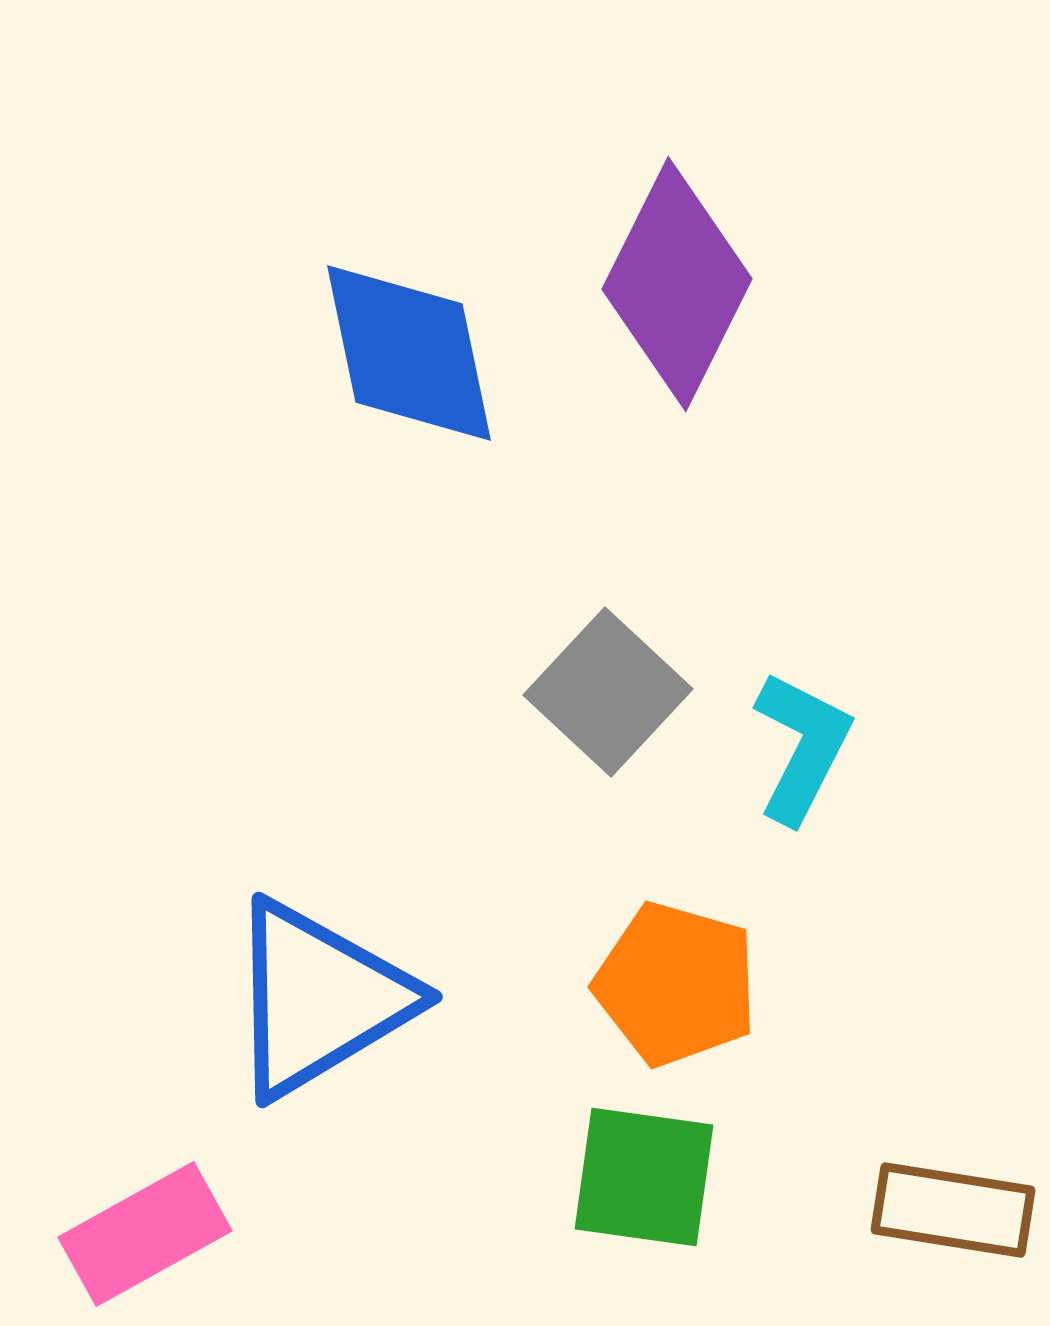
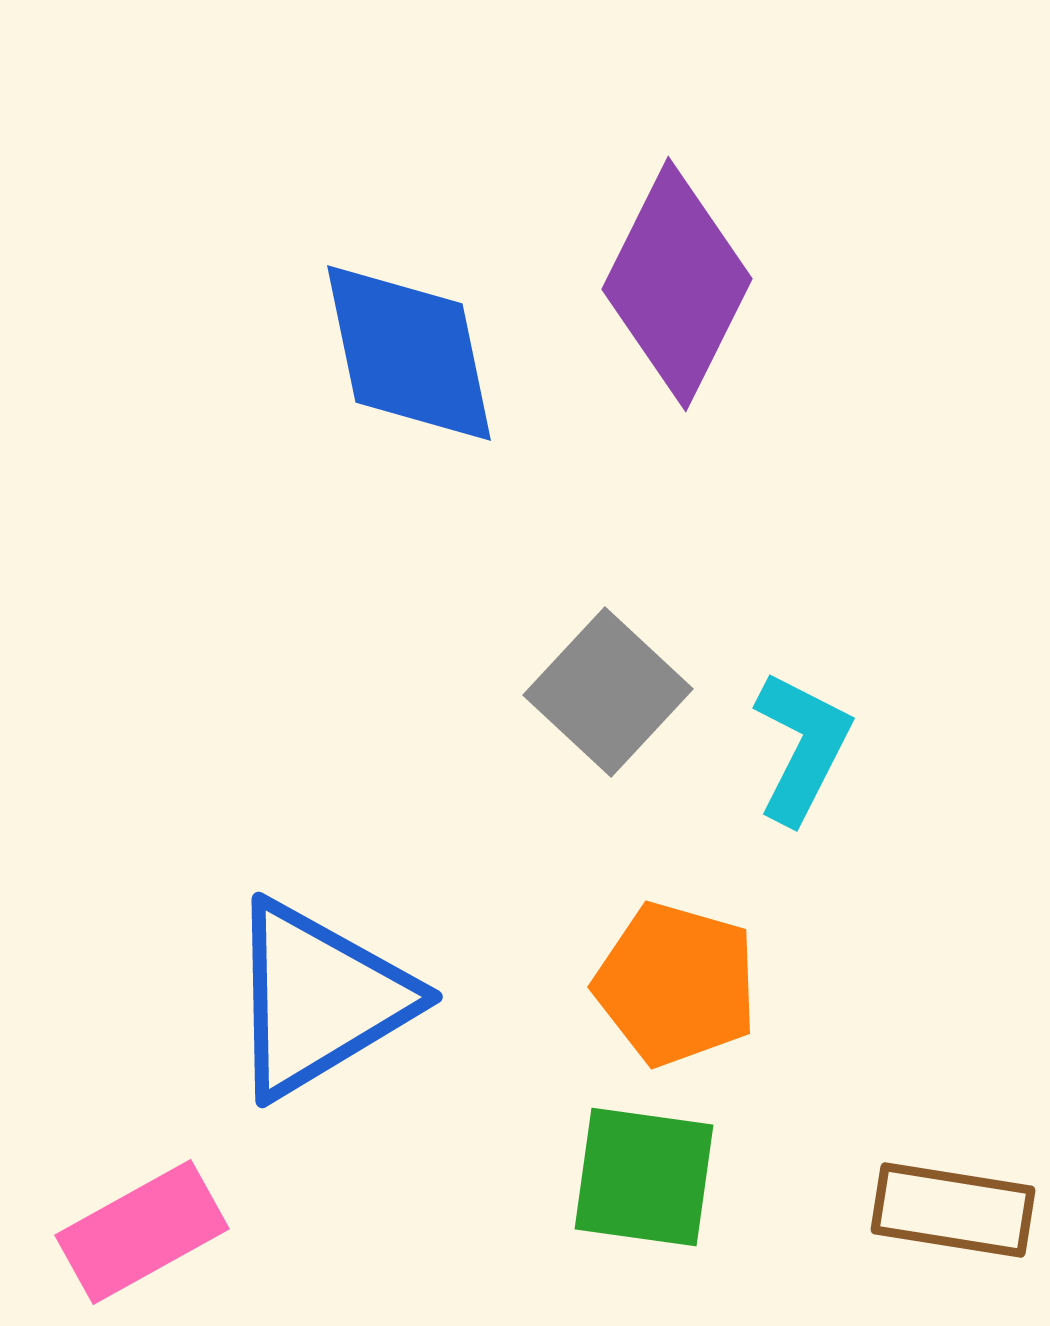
pink rectangle: moved 3 px left, 2 px up
